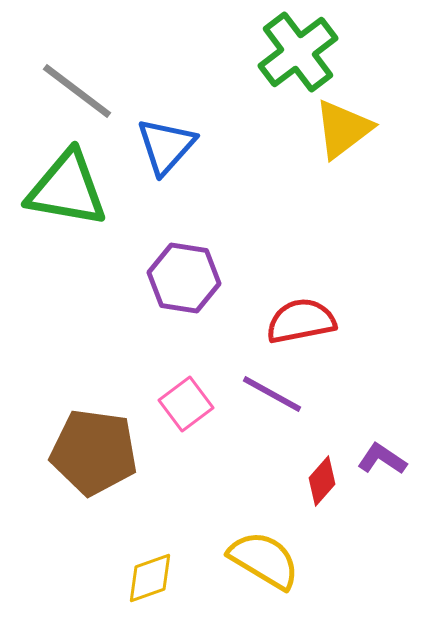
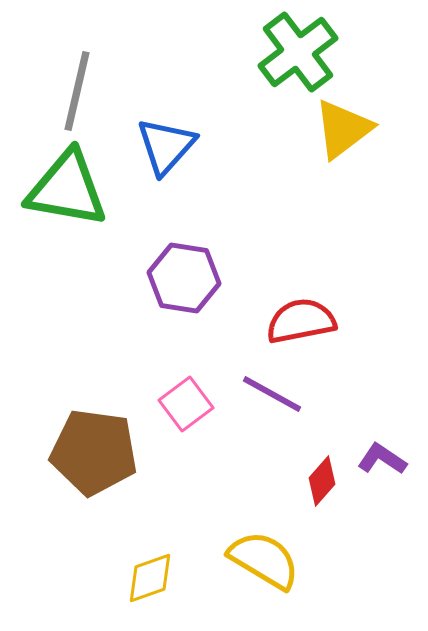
gray line: rotated 66 degrees clockwise
